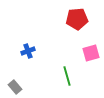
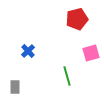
red pentagon: rotated 10 degrees counterclockwise
blue cross: rotated 24 degrees counterclockwise
gray rectangle: rotated 40 degrees clockwise
